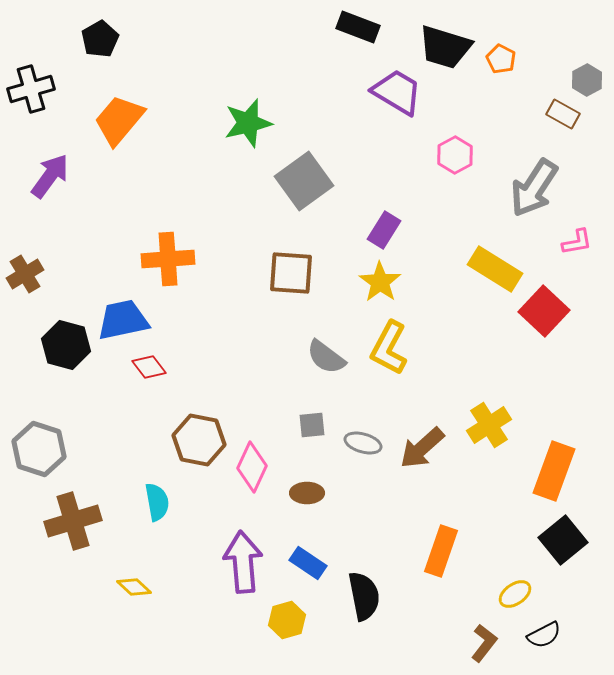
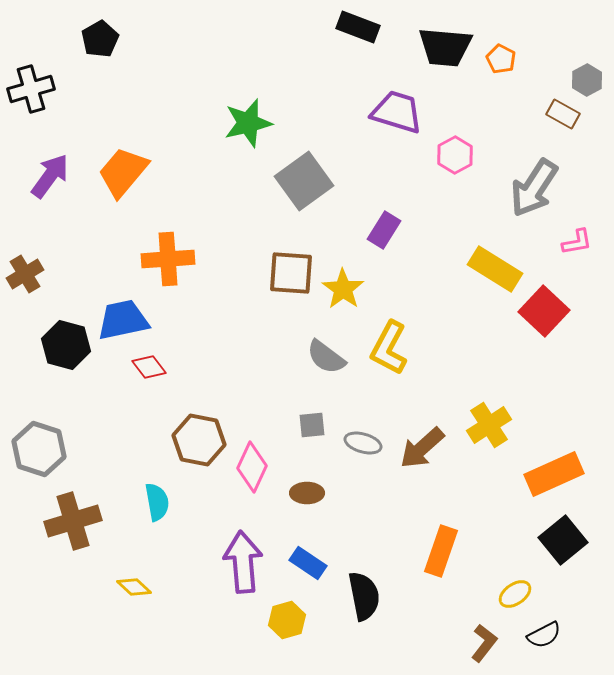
black trapezoid at (445, 47): rotated 12 degrees counterclockwise
purple trapezoid at (397, 92): moved 20 px down; rotated 14 degrees counterclockwise
orange trapezoid at (119, 120): moved 4 px right, 52 px down
yellow star at (380, 282): moved 37 px left, 7 px down
orange rectangle at (554, 471): moved 3 px down; rotated 46 degrees clockwise
